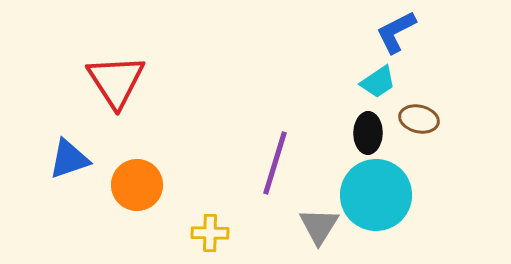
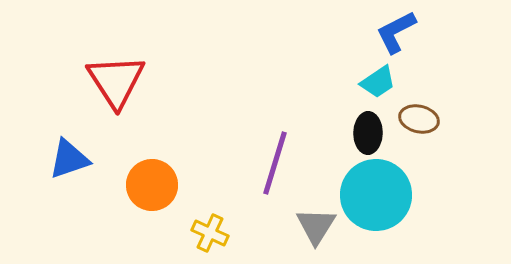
orange circle: moved 15 px right
gray triangle: moved 3 px left
yellow cross: rotated 24 degrees clockwise
